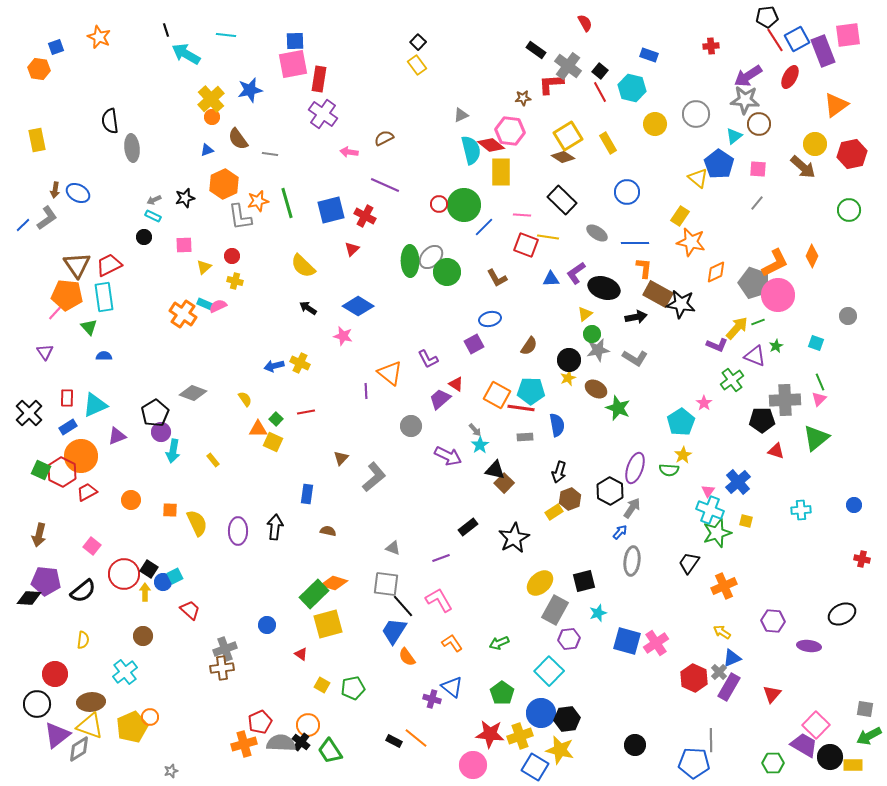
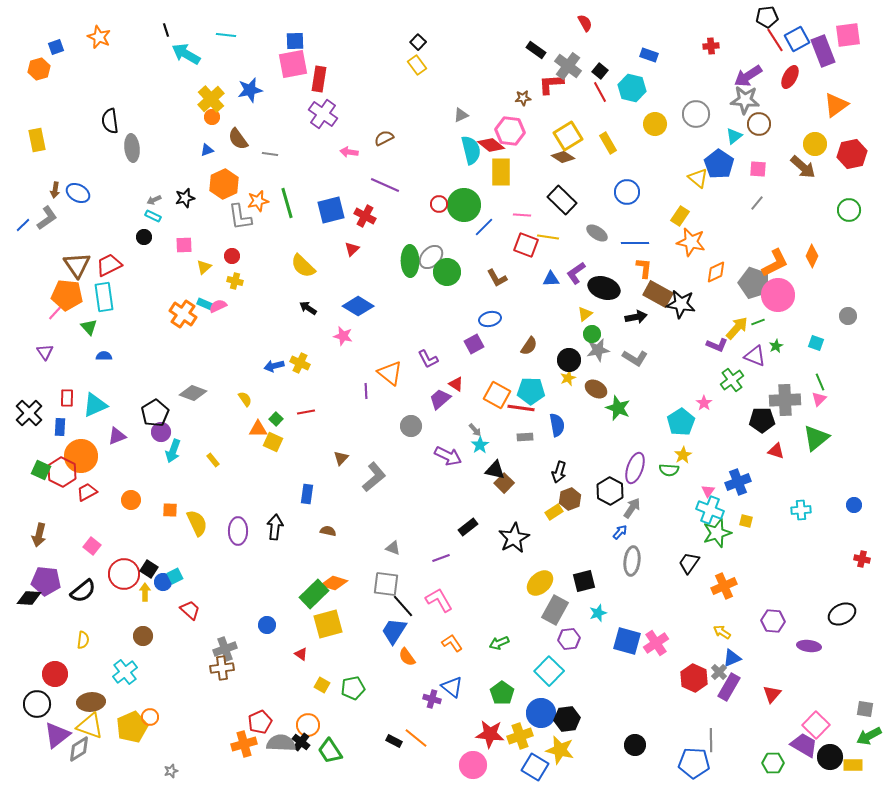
orange hexagon at (39, 69): rotated 25 degrees counterclockwise
blue rectangle at (68, 427): moved 8 px left; rotated 54 degrees counterclockwise
cyan arrow at (173, 451): rotated 10 degrees clockwise
blue cross at (738, 482): rotated 20 degrees clockwise
